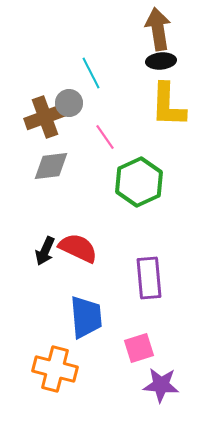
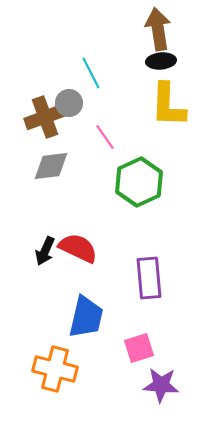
blue trapezoid: rotated 18 degrees clockwise
